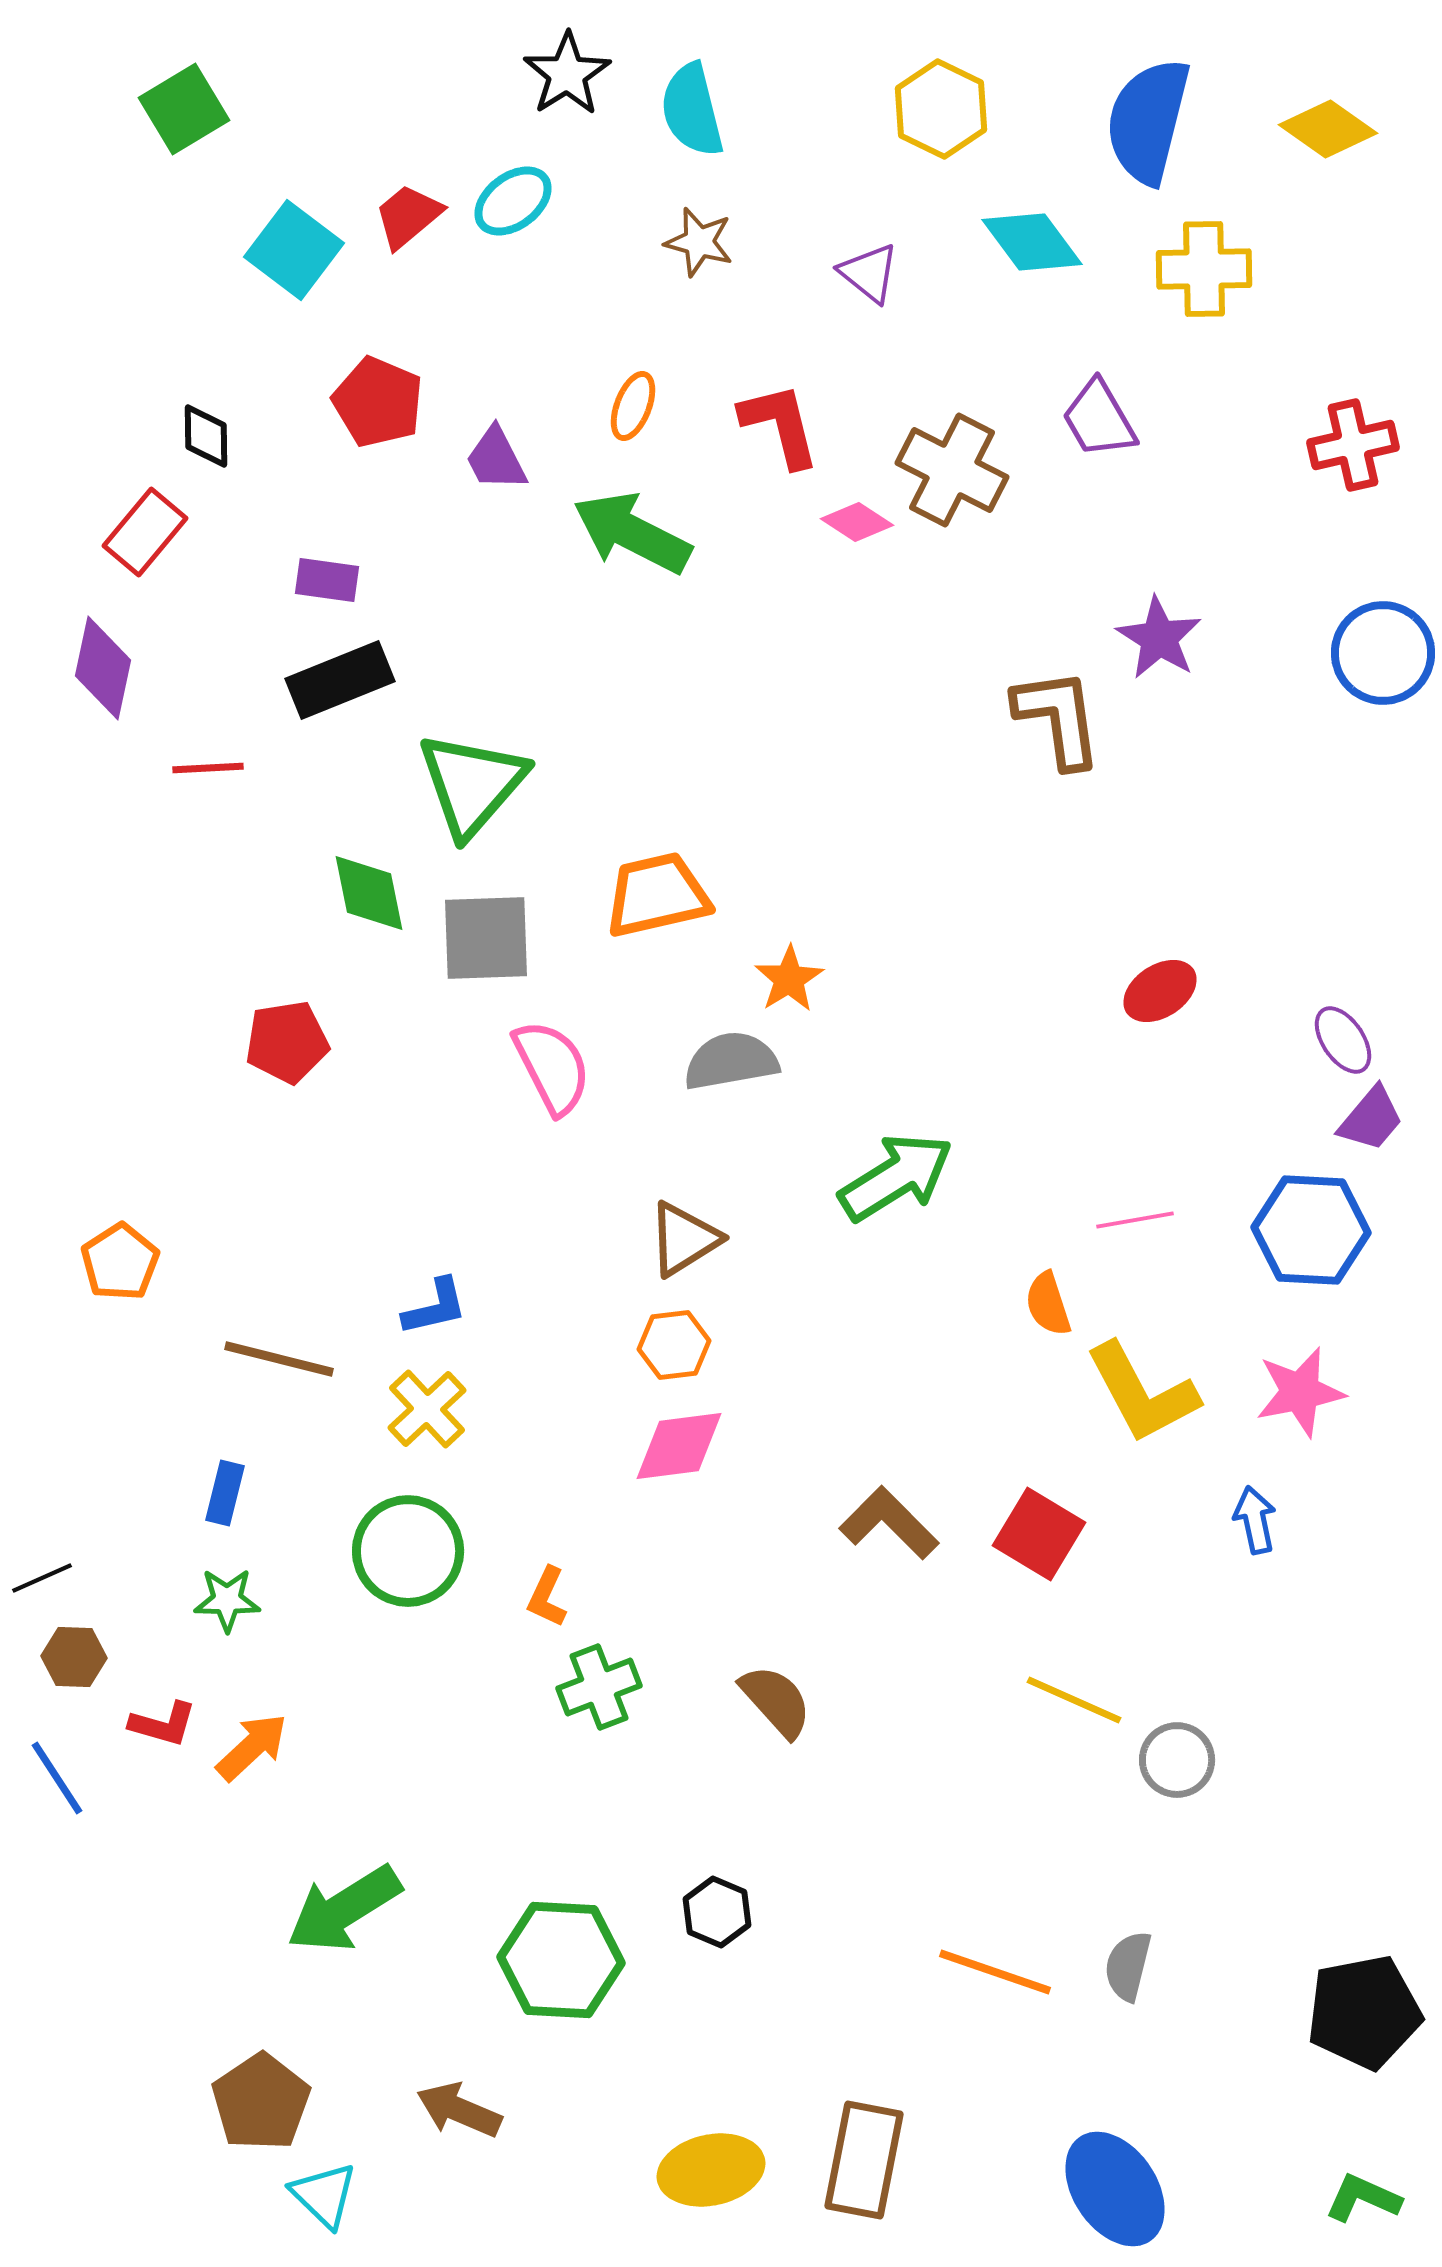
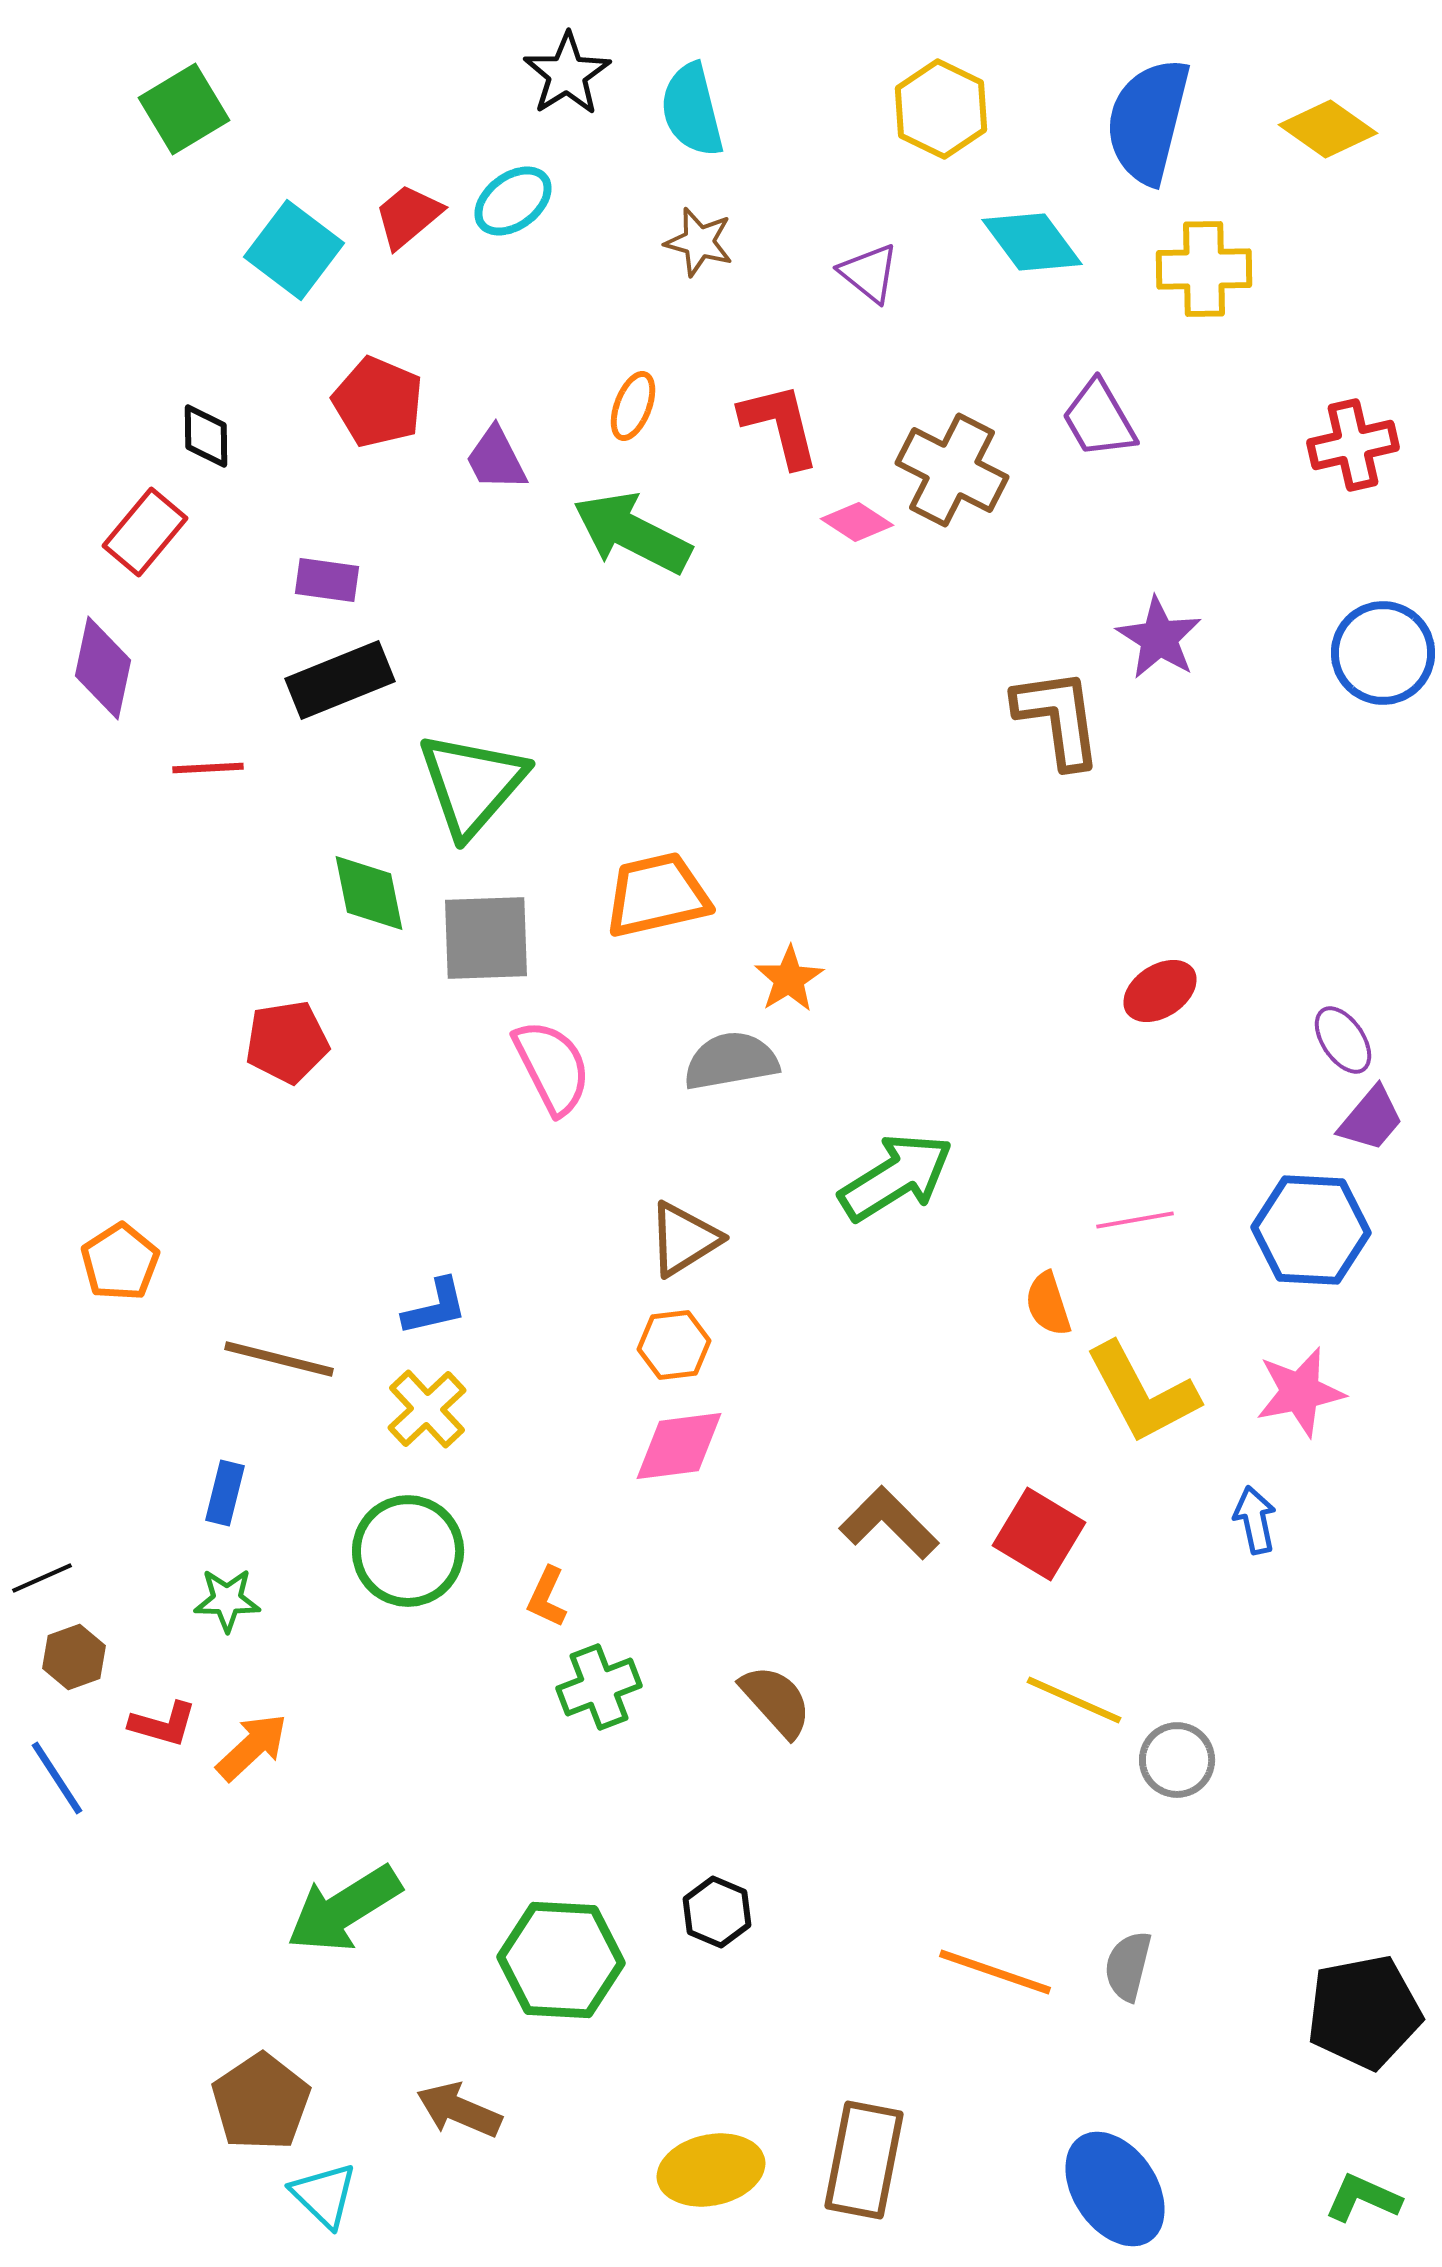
brown hexagon at (74, 1657): rotated 22 degrees counterclockwise
